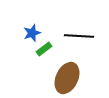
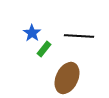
blue star: rotated 18 degrees counterclockwise
green rectangle: rotated 14 degrees counterclockwise
